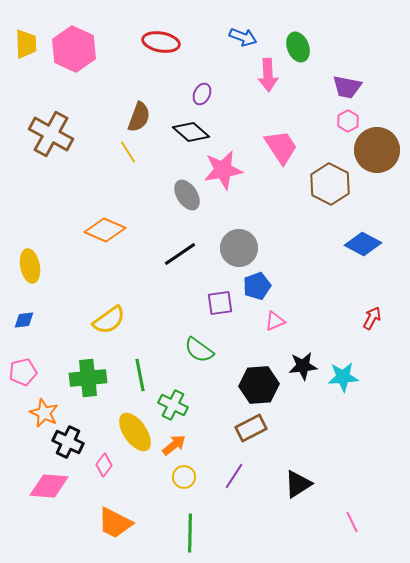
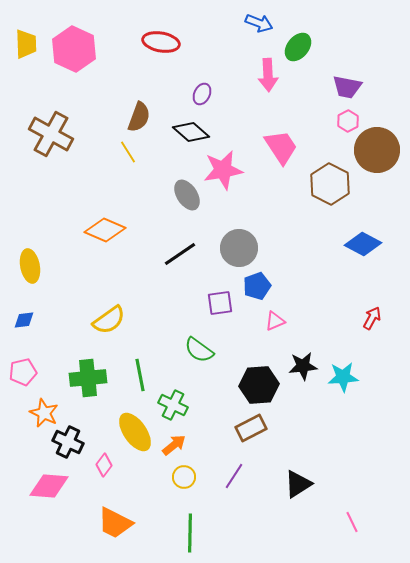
blue arrow at (243, 37): moved 16 px right, 14 px up
green ellipse at (298, 47): rotated 60 degrees clockwise
